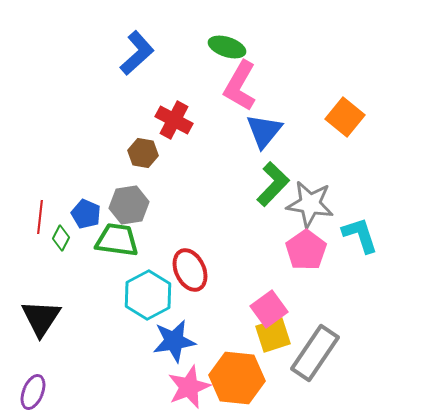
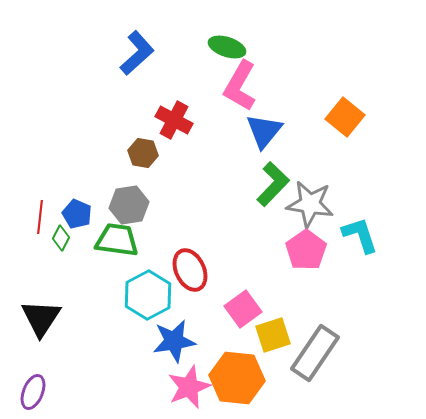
blue pentagon: moved 9 px left
pink square: moved 26 px left
